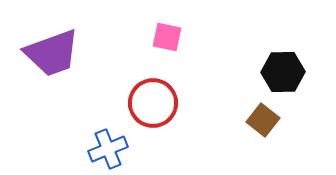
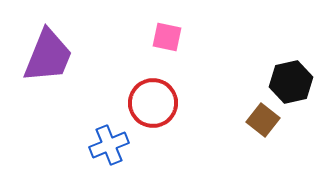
purple trapezoid: moved 4 px left, 3 px down; rotated 48 degrees counterclockwise
black hexagon: moved 8 px right, 10 px down; rotated 12 degrees counterclockwise
blue cross: moved 1 px right, 4 px up
